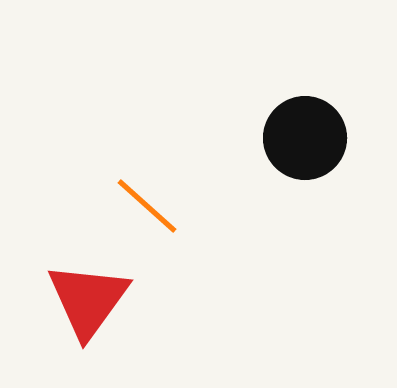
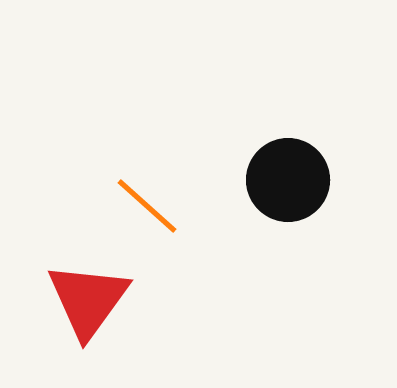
black circle: moved 17 px left, 42 px down
